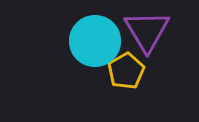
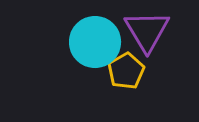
cyan circle: moved 1 px down
